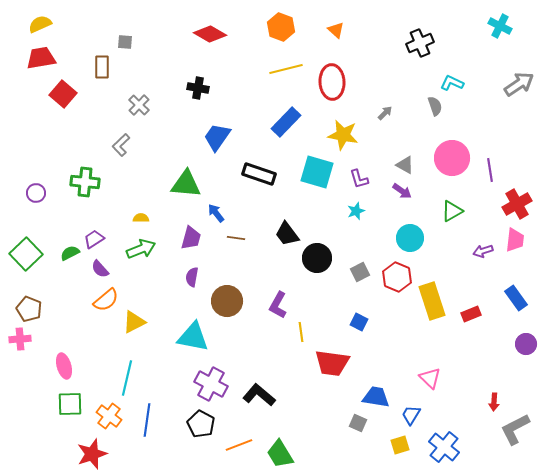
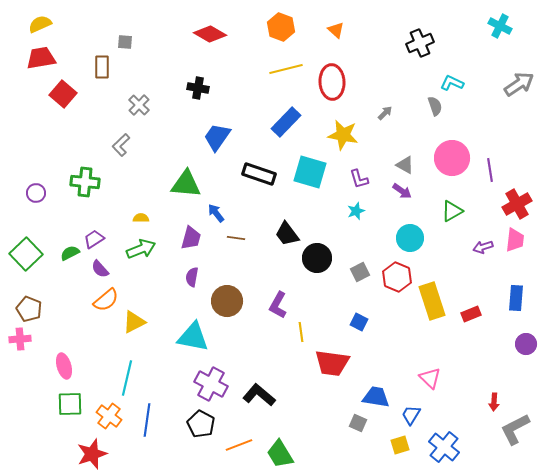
cyan square at (317, 172): moved 7 px left
purple arrow at (483, 251): moved 4 px up
blue rectangle at (516, 298): rotated 40 degrees clockwise
